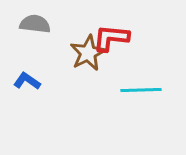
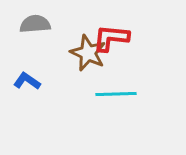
gray semicircle: rotated 12 degrees counterclockwise
brown star: rotated 21 degrees counterclockwise
cyan line: moved 25 px left, 4 px down
